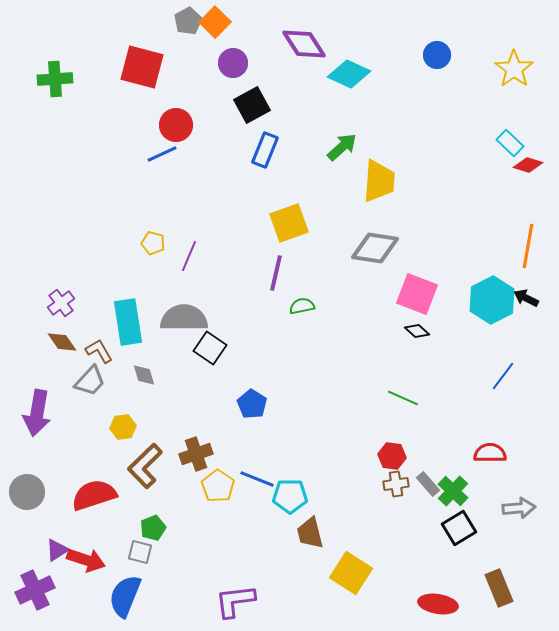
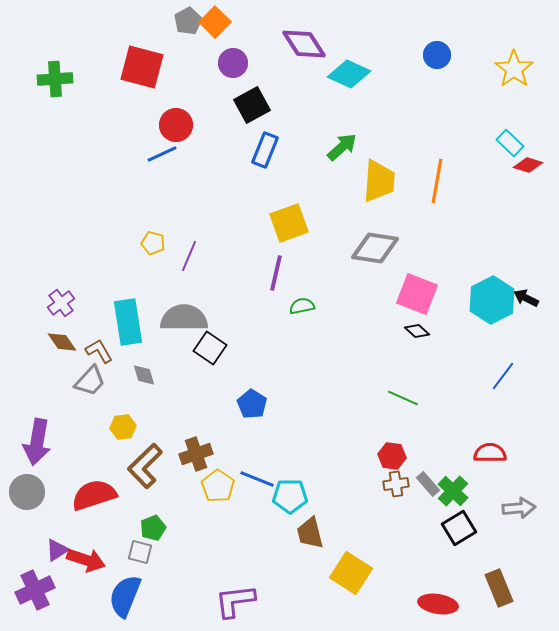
orange line at (528, 246): moved 91 px left, 65 px up
purple arrow at (37, 413): moved 29 px down
